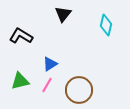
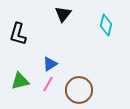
black L-shape: moved 3 px left, 2 px up; rotated 105 degrees counterclockwise
pink line: moved 1 px right, 1 px up
